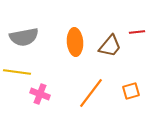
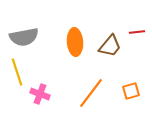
yellow line: rotated 64 degrees clockwise
